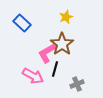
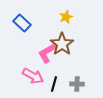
black line: moved 1 px left, 15 px down
gray cross: rotated 24 degrees clockwise
